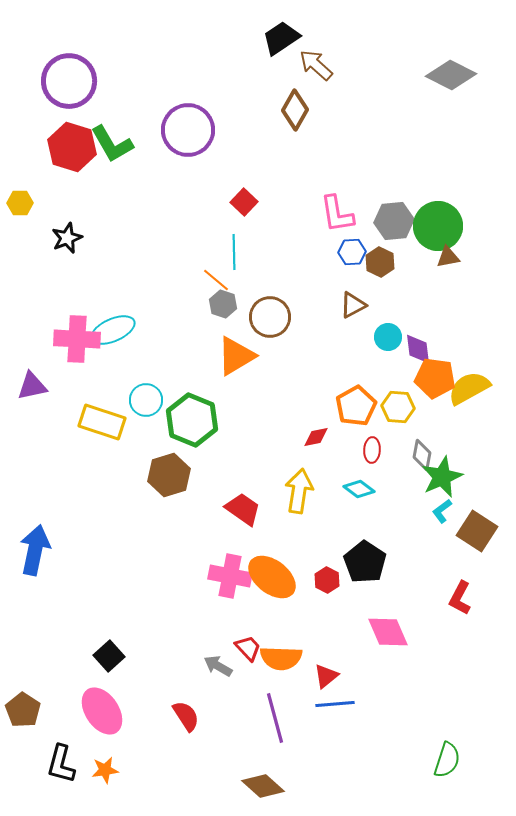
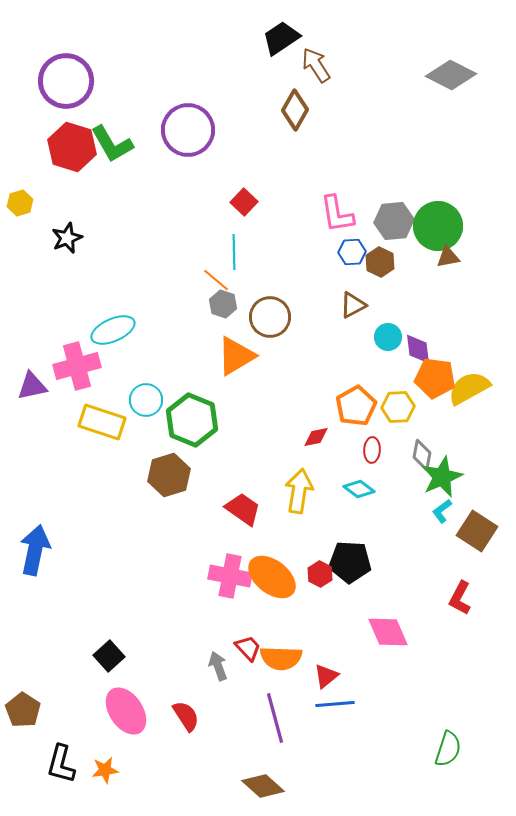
brown arrow at (316, 65): rotated 15 degrees clockwise
purple circle at (69, 81): moved 3 px left
yellow hexagon at (20, 203): rotated 15 degrees counterclockwise
pink cross at (77, 339): moved 27 px down; rotated 18 degrees counterclockwise
yellow hexagon at (398, 407): rotated 8 degrees counterclockwise
black pentagon at (365, 562): moved 15 px left; rotated 30 degrees counterclockwise
red hexagon at (327, 580): moved 7 px left, 6 px up
gray arrow at (218, 666): rotated 40 degrees clockwise
pink ellipse at (102, 711): moved 24 px right
green semicircle at (447, 760): moved 1 px right, 11 px up
